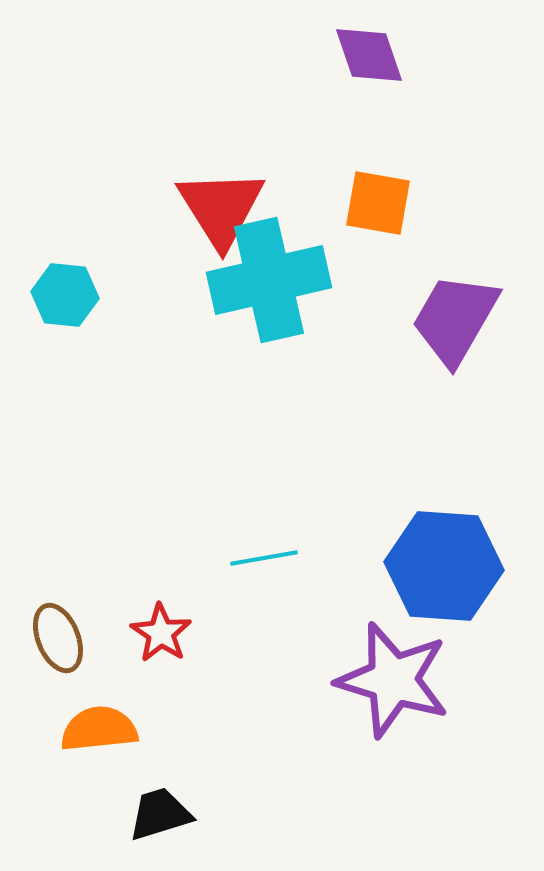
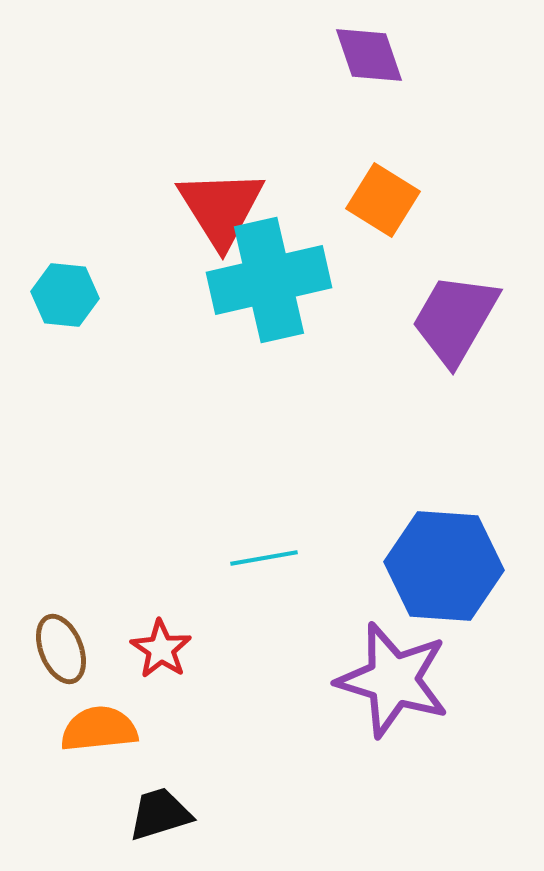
orange square: moved 5 px right, 3 px up; rotated 22 degrees clockwise
red star: moved 16 px down
brown ellipse: moved 3 px right, 11 px down
